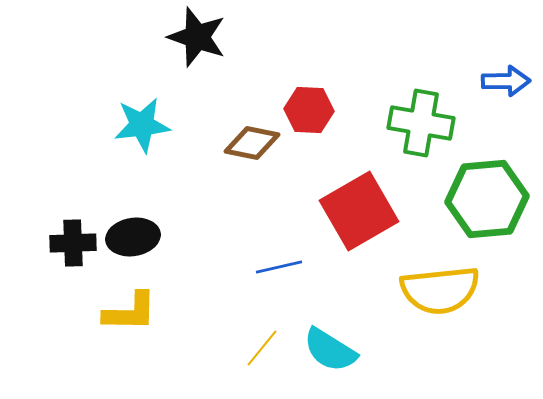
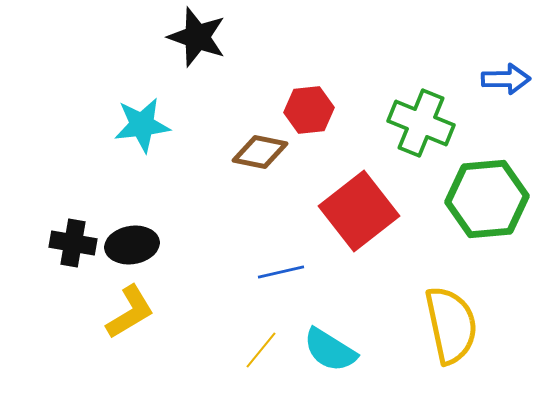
blue arrow: moved 2 px up
red hexagon: rotated 9 degrees counterclockwise
green cross: rotated 12 degrees clockwise
brown diamond: moved 8 px right, 9 px down
red square: rotated 8 degrees counterclockwise
black ellipse: moved 1 px left, 8 px down
black cross: rotated 12 degrees clockwise
blue line: moved 2 px right, 5 px down
yellow semicircle: moved 11 px right, 35 px down; rotated 96 degrees counterclockwise
yellow L-shape: rotated 32 degrees counterclockwise
yellow line: moved 1 px left, 2 px down
